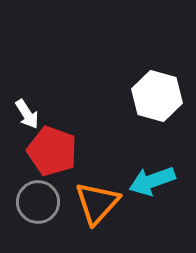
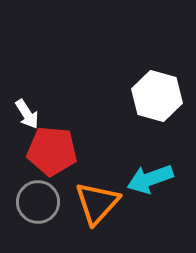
red pentagon: rotated 15 degrees counterclockwise
cyan arrow: moved 2 px left, 2 px up
